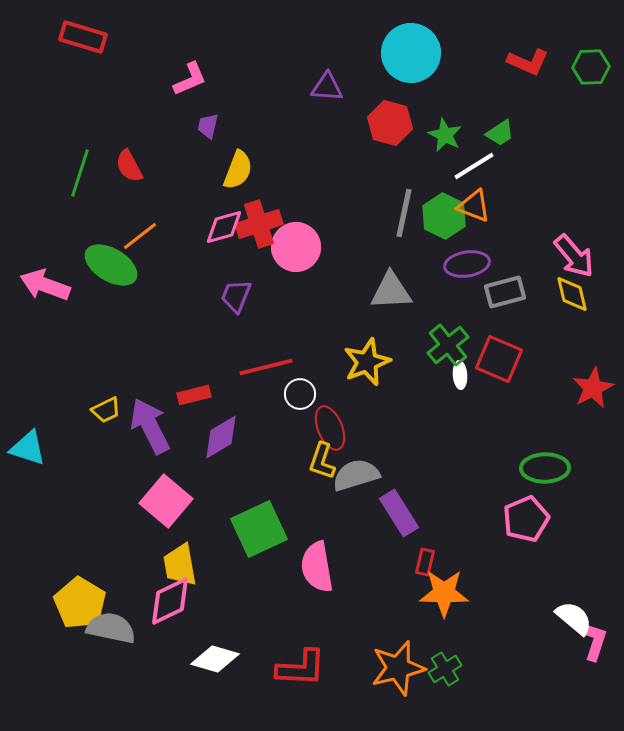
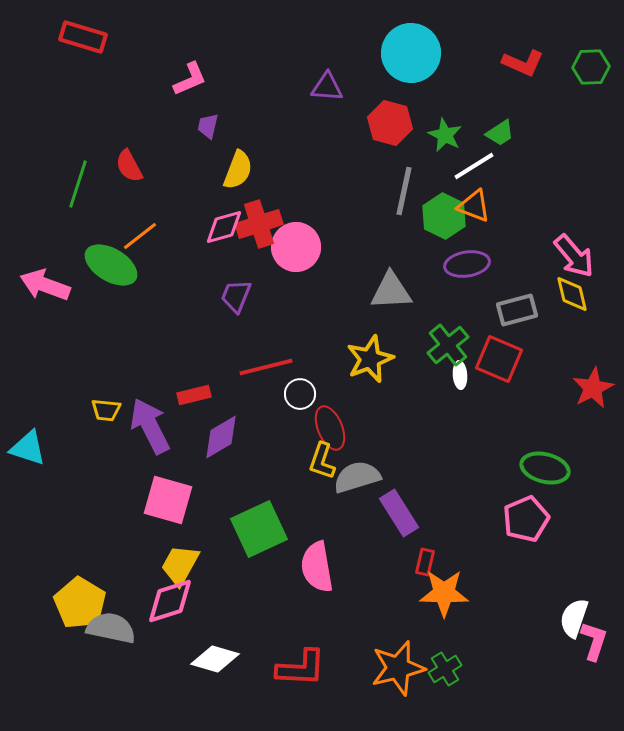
red L-shape at (528, 62): moved 5 px left, 1 px down
green line at (80, 173): moved 2 px left, 11 px down
gray line at (404, 213): moved 22 px up
gray rectangle at (505, 292): moved 12 px right, 18 px down
yellow star at (367, 362): moved 3 px right, 3 px up
yellow trapezoid at (106, 410): rotated 32 degrees clockwise
green ellipse at (545, 468): rotated 15 degrees clockwise
gray semicircle at (356, 475): moved 1 px right, 2 px down
pink square at (166, 501): moved 2 px right, 1 px up; rotated 24 degrees counterclockwise
yellow trapezoid at (180, 565): rotated 39 degrees clockwise
pink diamond at (170, 601): rotated 8 degrees clockwise
white semicircle at (574, 618): rotated 111 degrees counterclockwise
